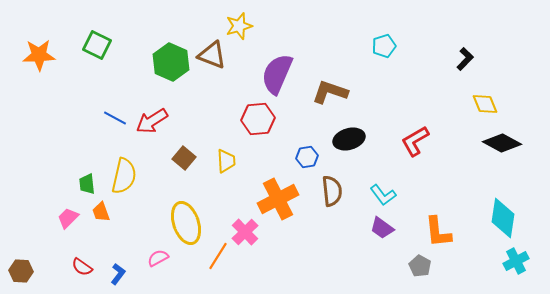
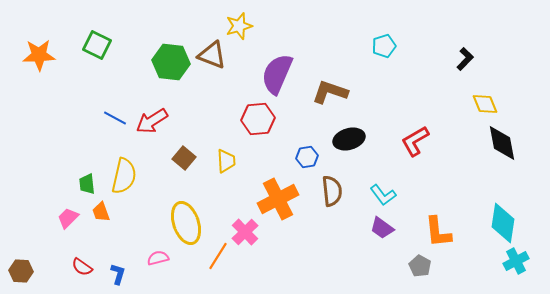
green hexagon: rotated 18 degrees counterclockwise
black diamond: rotated 51 degrees clockwise
cyan diamond: moved 5 px down
pink semicircle: rotated 15 degrees clockwise
blue L-shape: rotated 20 degrees counterclockwise
